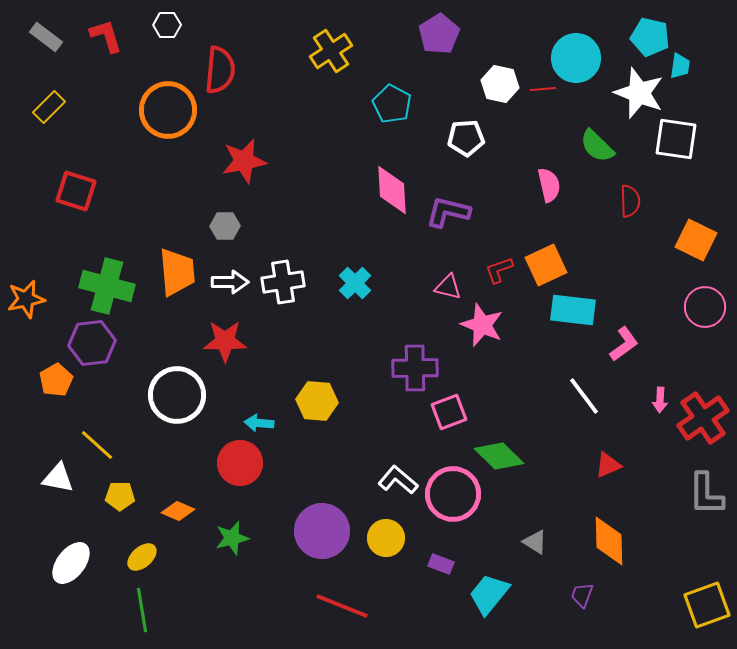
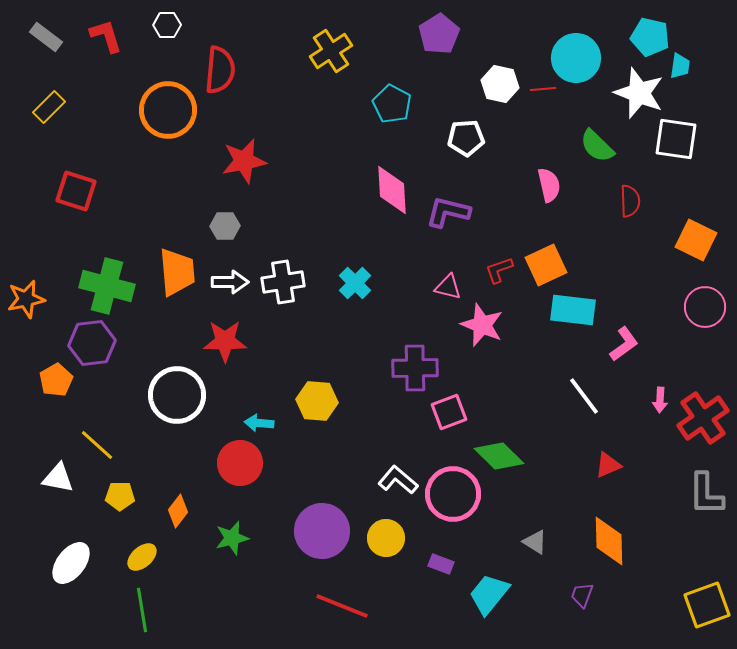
orange diamond at (178, 511): rotated 76 degrees counterclockwise
